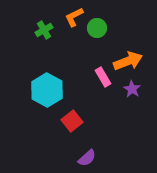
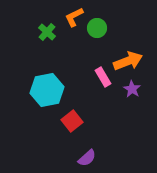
green cross: moved 3 px right, 2 px down; rotated 18 degrees counterclockwise
cyan hexagon: rotated 20 degrees clockwise
